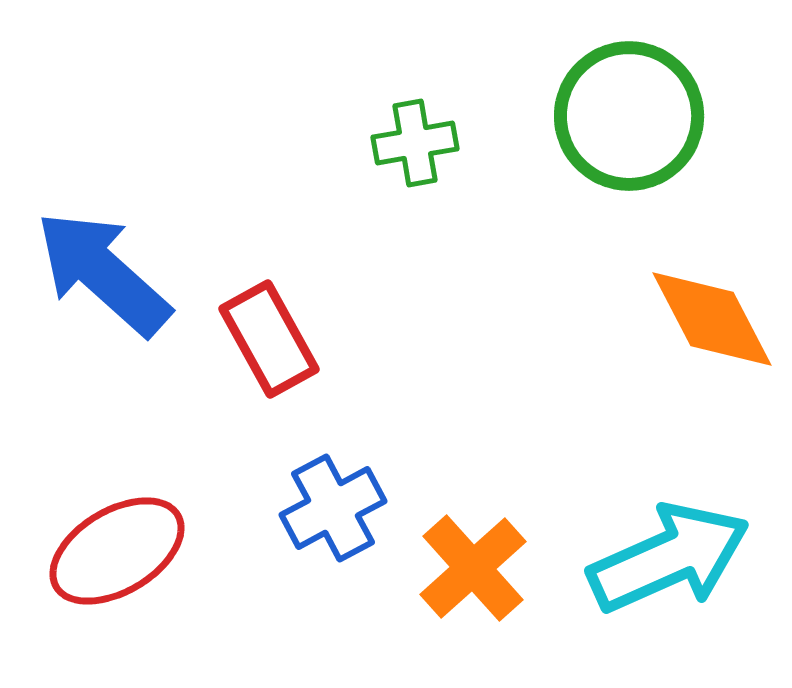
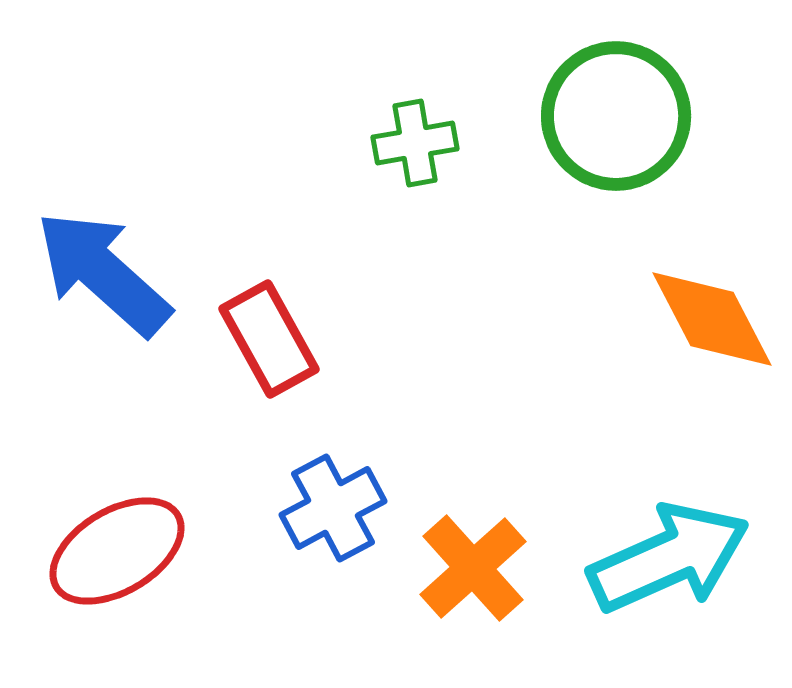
green circle: moved 13 px left
